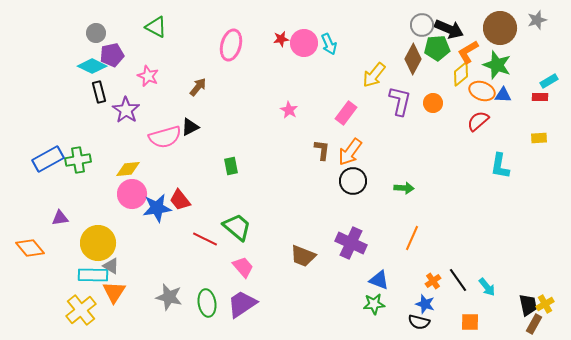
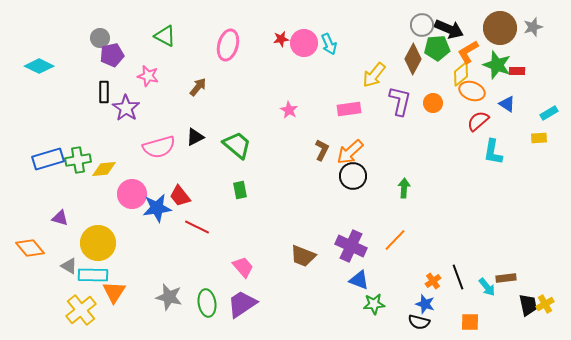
gray star at (537, 20): moved 4 px left, 7 px down
green triangle at (156, 27): moved 9 px right, 9 px down
gray circle at (96, 33): moved 4 px right, 5 px down
pink ellipse at (231, 45): moved 3 px left
cyan diamond at (92, 66): moved 53 px left
pink star at (148, 76): rotated 10 degrees counterclockwise
cyan rectangle at (549, 81): moved 32 px down
orange ellipse at (482, 91): moved 10 px left
black rectangle at (99, 92): moved 5 px right; rotated 15 degrees clockwise
blue triangle at (503, 95): moved 4 px right, 9 px down; rotated 30 degrees clockwise
red rectangle at (540, 97): moved 23 px left, 26 px up
purple star at (126, 110): moved 2 px up
pink rectangle at (346, 113): moved 3 px right, 4 px up; rotated 45 degrees clockwise
black triangle at (190, 127): moved 5 px right, 10 px down
pink semicircle at (165, 137): moved 6 px left, 10 px down
brown L-shape at (322, 150): rotated 20 degrees clockwise
orange arrow at (350, 152): rotated 12 degrees clockwise
blue rectangle at (48, 159): rotated 12 degrees clockwise
green rectangle at (231, 166): moved 9 px right, 24 px down
cyan L-shape at (500, 166): moved 7 px left, 14 px up
yellow diamond at (128, 169): moved 24 px left
black circle at (353, 181): moved 5 px up
green arrow at (404, 188): rotated 90 degrees counterclockwise
red trapezoid at (180, 200): moved 4 px up
purple triangle at (60, 218): rotated 24 degrees clockwise
green trapezoid at (237, 227): moved 82 px up
orange line at (412, 238): moved 17 px left, 2 px down; rotated 20 degrees clockwise
red line at (205, 239): moved 8 px left, 12 px up
purple cross at (351, 243): moved 3 px down
gray triangle at (111, 266): moved 42 px left
blue triangle at (379, 280): moved 20 px left
black line at (458, 280): moved 3 px up; rotated 15 degrees clockwise
brown rectangle at (534, 324): moved 28 px left, 46 px up; rotated 54 degrees clockwise
